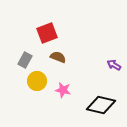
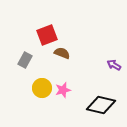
red square: moved 2 px down
brown semicircle: moved 4 px right, 4 px up
yellow circle: moved 5 px right, 7 px down
pink star: rotated 28 degrees counterclockwise
